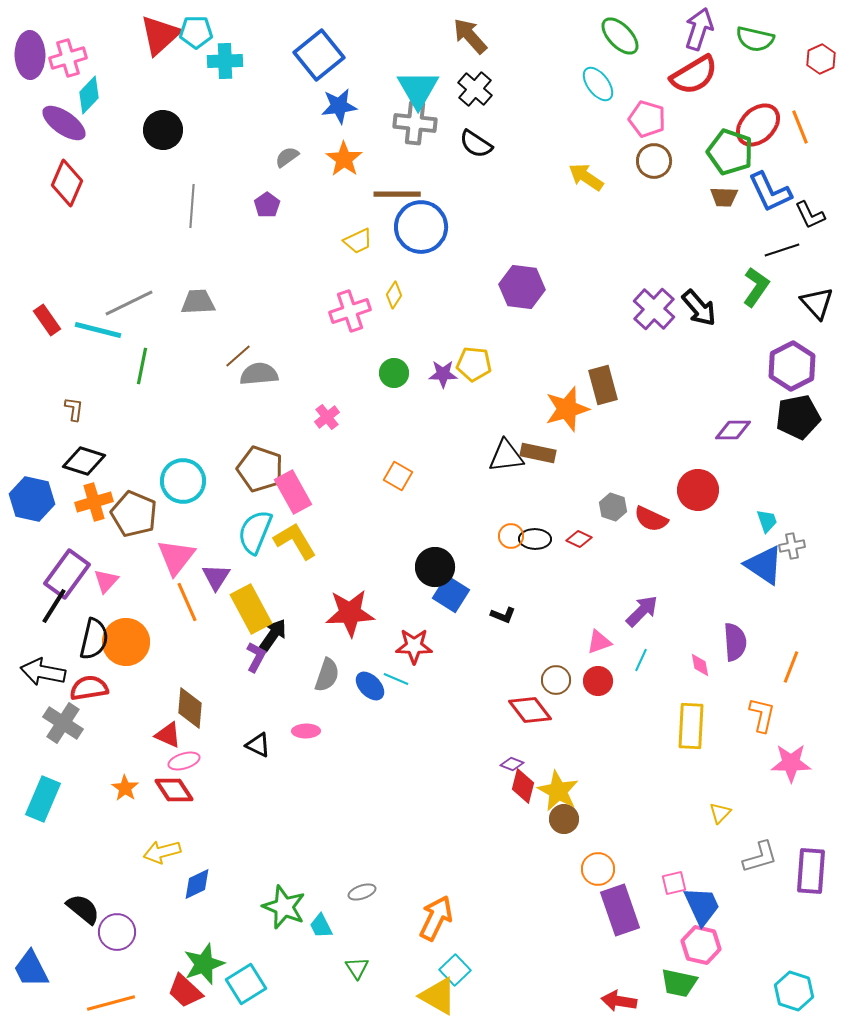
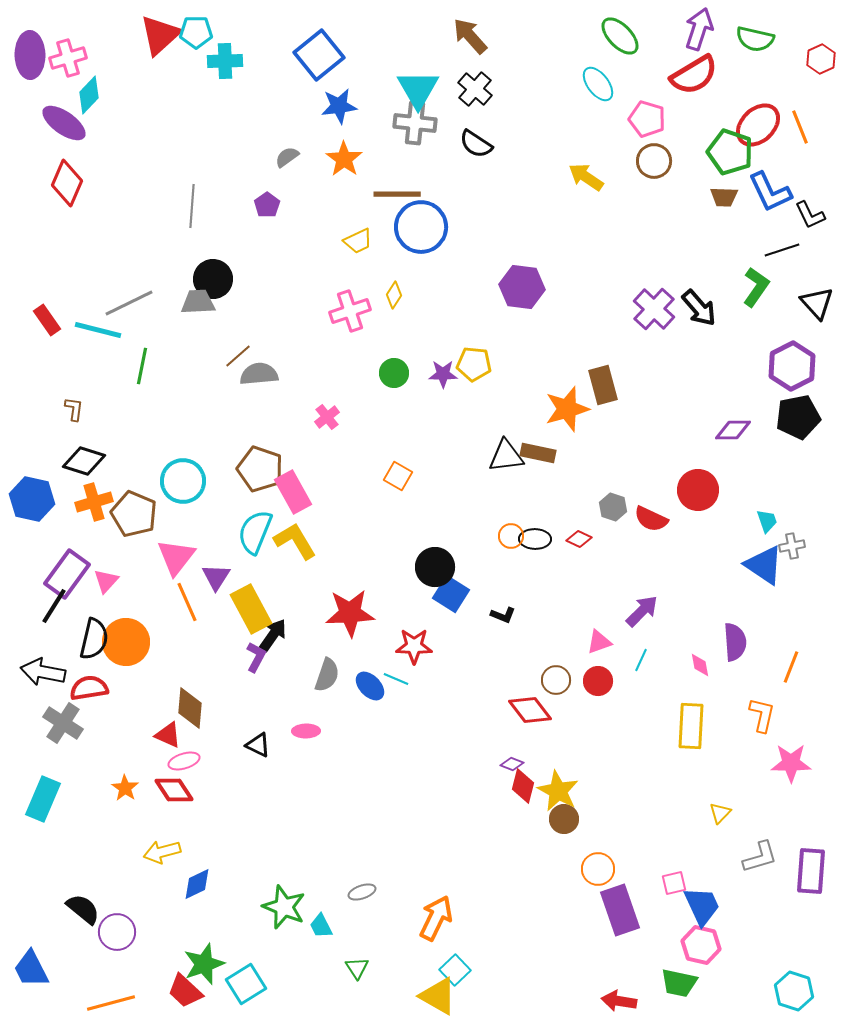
black circle at (163, 130): moved 50 px right, 149 px down
